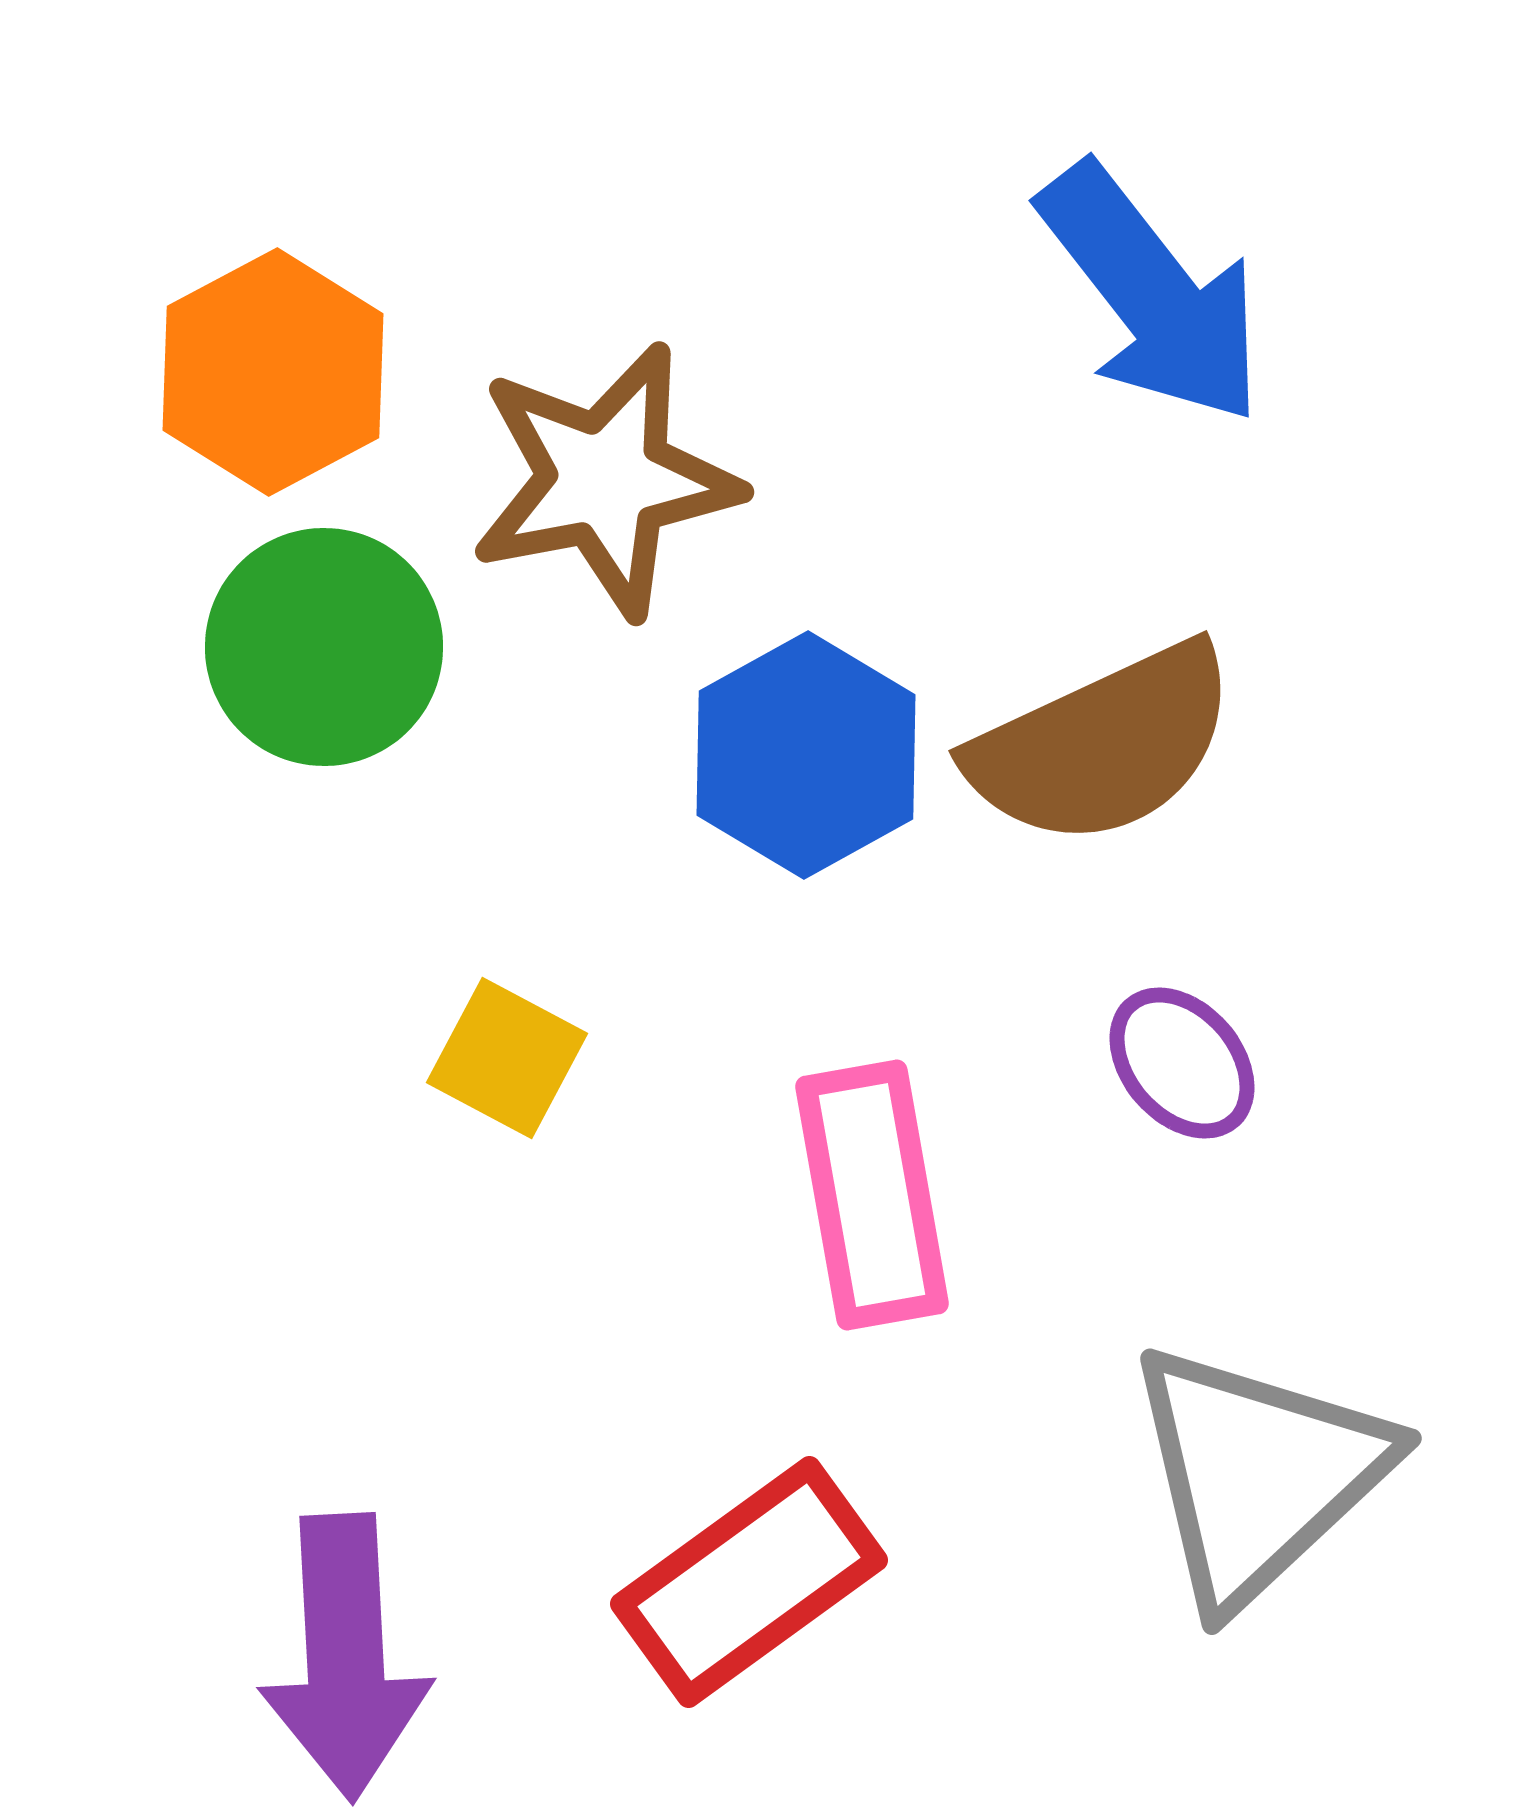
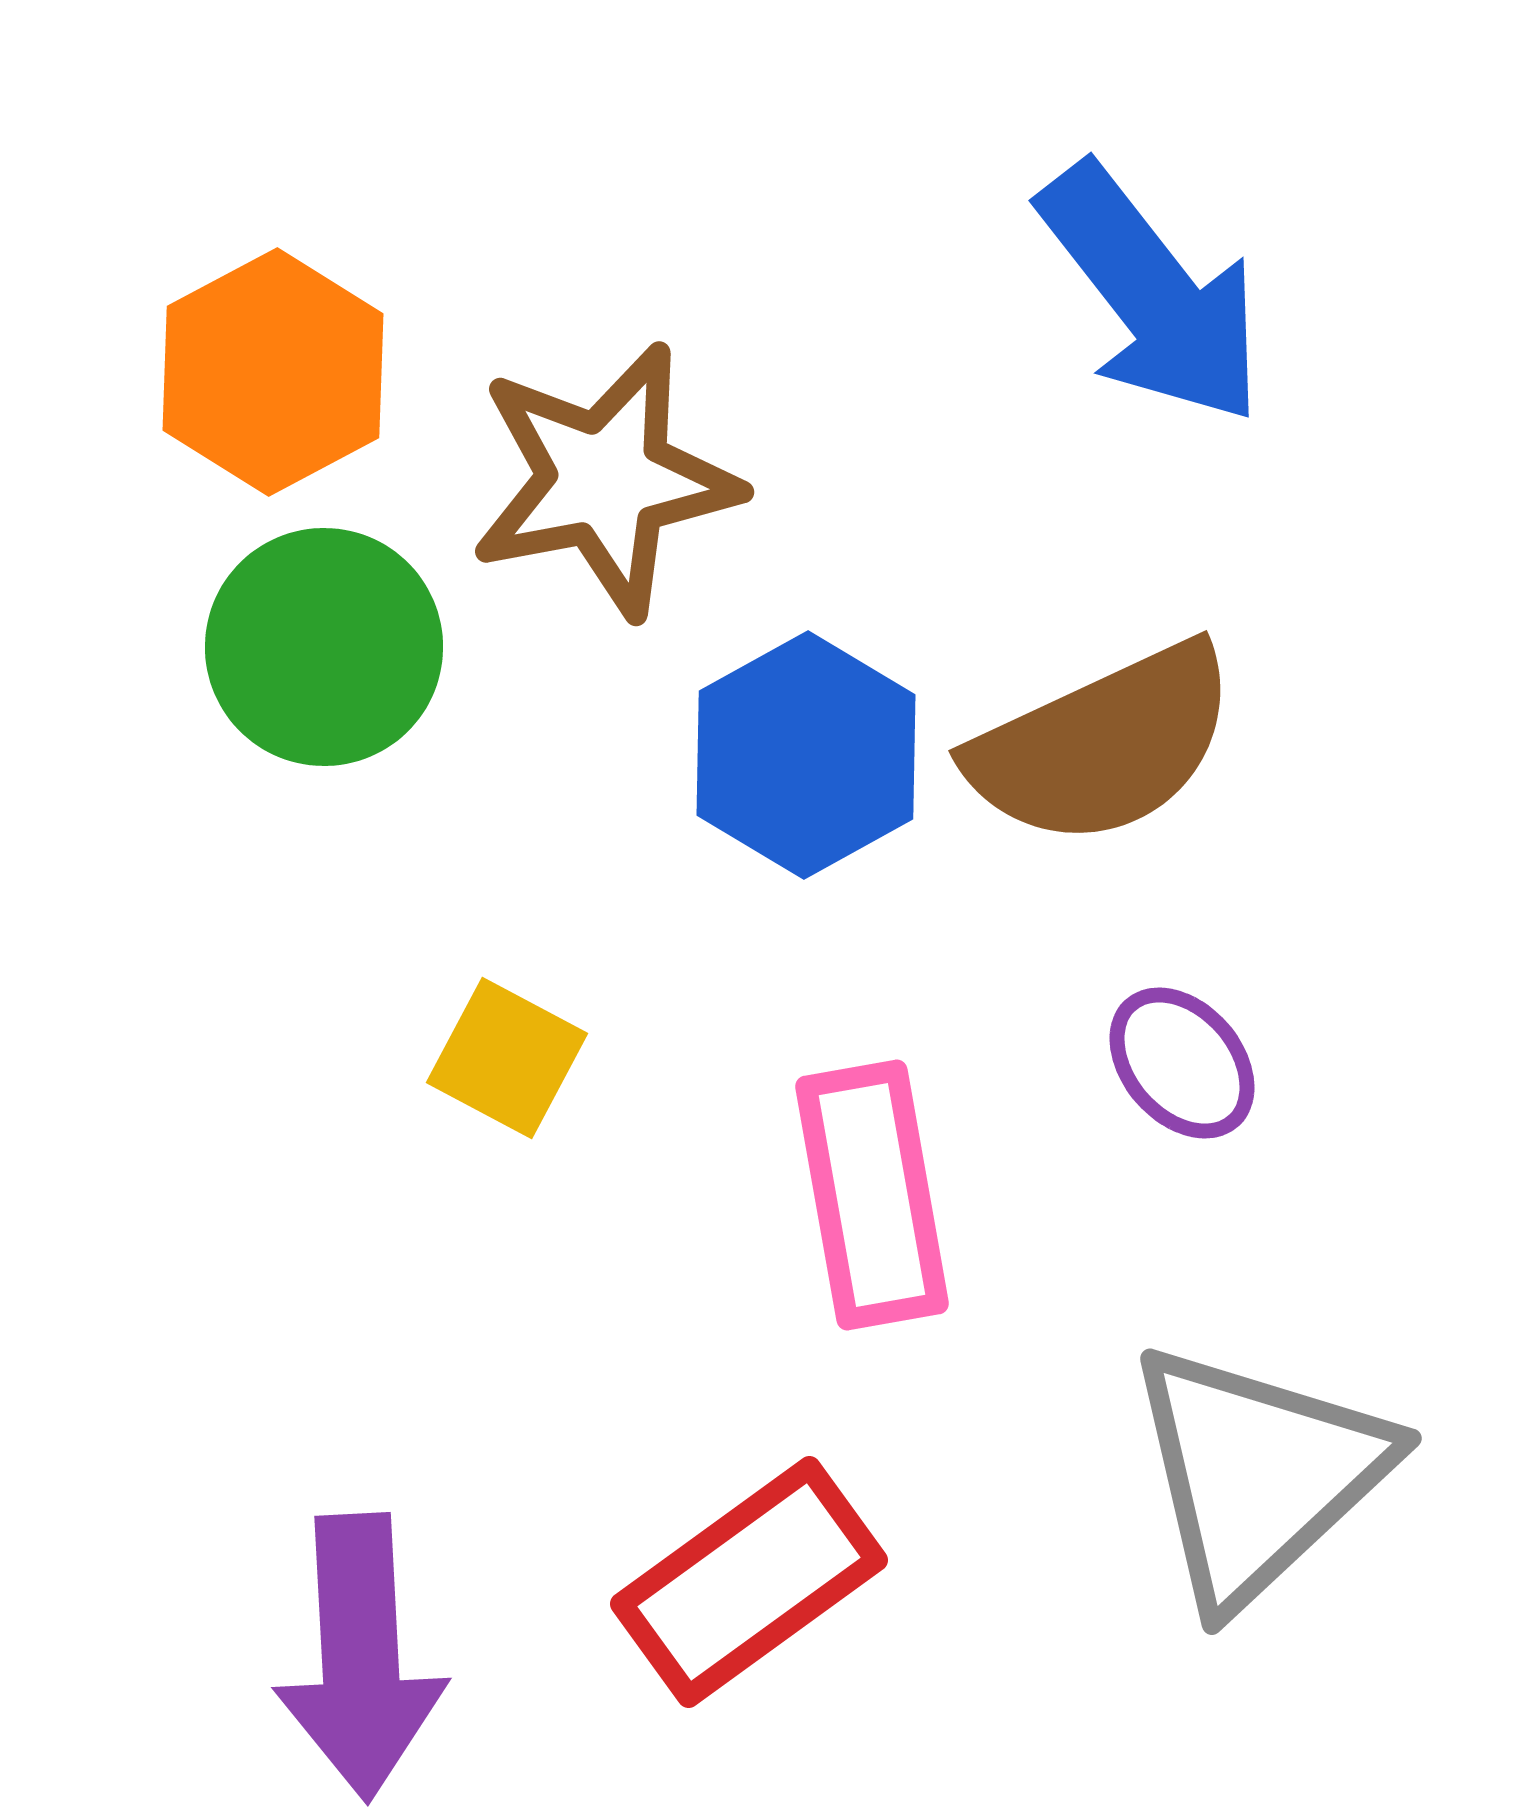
purple arrow: moved 15 px right
